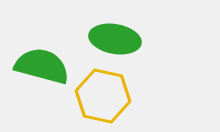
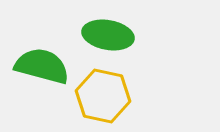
green ellipse: moved 7 px left, 4 px up
